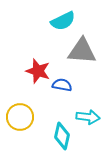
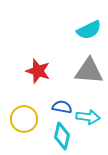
cyan semicircle: moved 26 px right, 9 px down
gray triangle: moved 7 px right, 20 px down
blue semicircle: moved 22 px down
yellow circle: moved 4 px right, 2 px down
